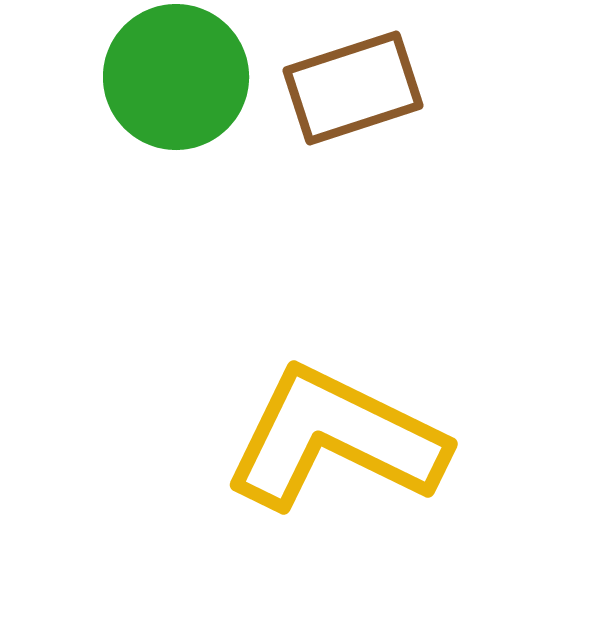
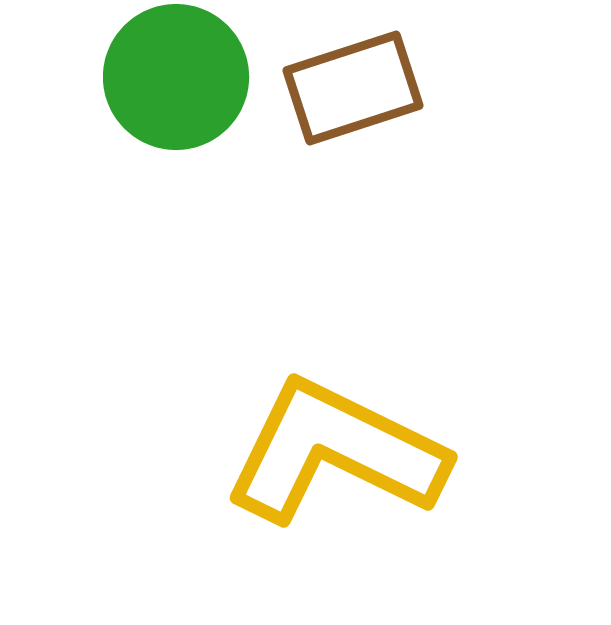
yellow L-shape: moved 13 px down
